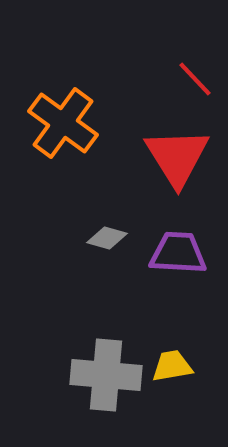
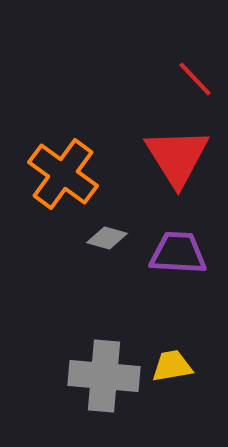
orange cross: moved 51 px down
gray cross: moved 2 px left, 1 px down
